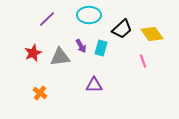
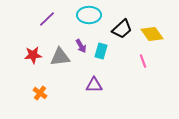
cyan rectangle: moved 3 px down
red star: moved 2 px down; rotated 18 degrees clockwise
